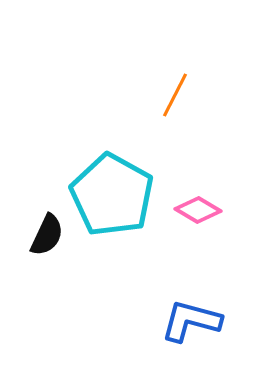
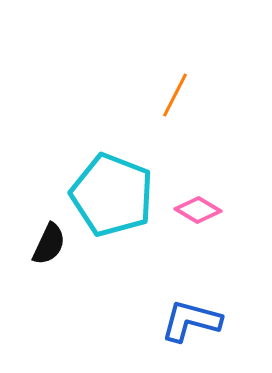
cyan pentagon: rotated 8 degrees counterclockwise
black semicircle: moved 2 px right, 9 px down
